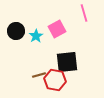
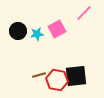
pink line: rotated 60 degrees clockwise
black circle: moved 2 px right
cyan star: moved 1 px right, 2 px up; rotated 24 degrees clockwise
black square: moved 9 px right, 14 px down
red hexagon: moved 2 px right
